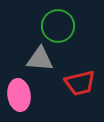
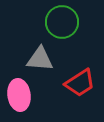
green circle: moved 4 px right, 4 px up
red trapezoid: rotated 20 degrees counterclockwise
